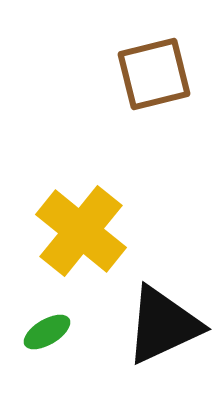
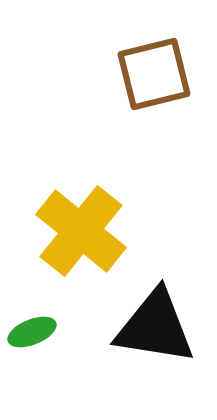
black triangle: moved 8 px left, 2 px down; rotated 34 degrees clockwise
green ellipse: moved 15 px left; rotated 9 degrees clockwise
